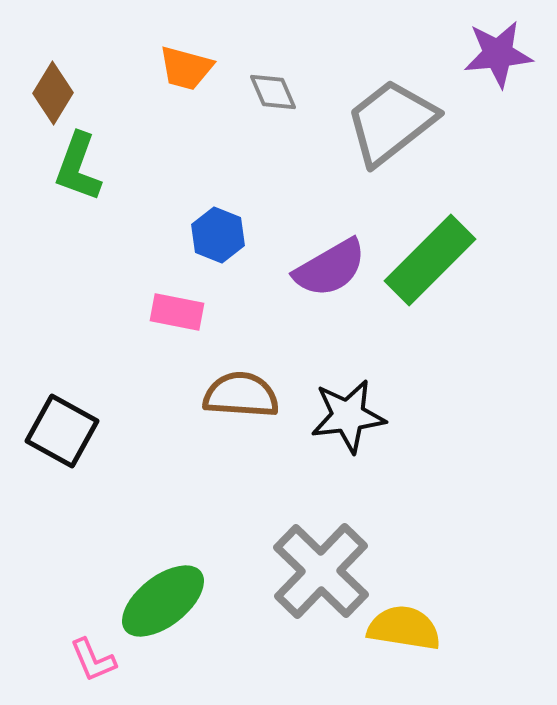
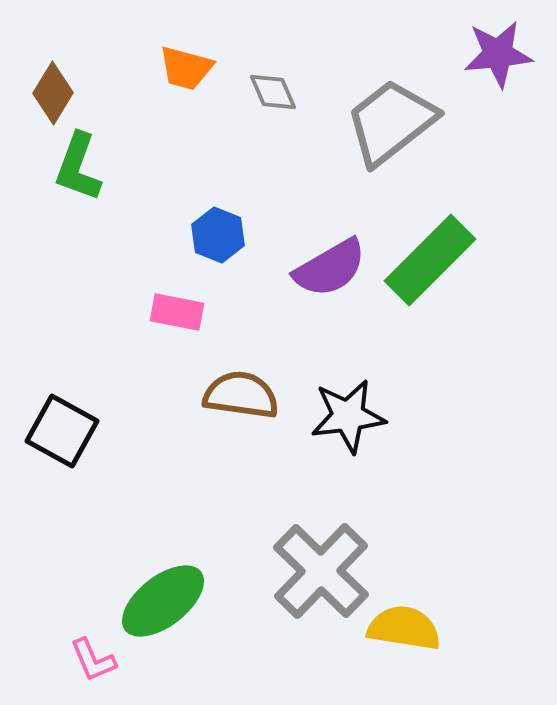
brown semicircle: rotated 4 degrees clockwise
